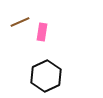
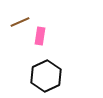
pink rectangle: moved 2 px left, 4 px down
